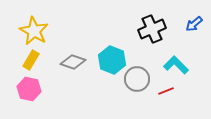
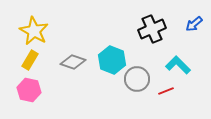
yellow rectangle: moved 1 px left
cyan L-shape: moved 2 px right
pink hexagon: moved 1 px down
